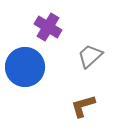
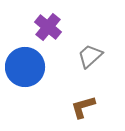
purple cross: rotated 8 degrees clockwise
brown L-shape: moved 1 px down
